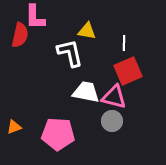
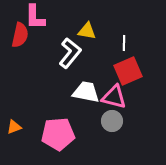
white L-shape: rotated 52 degrees clockwise
pink pentagon: rotated 8 degrees counterclockwise
